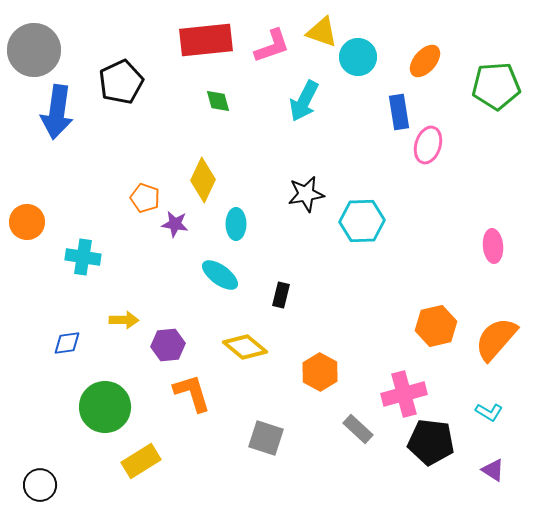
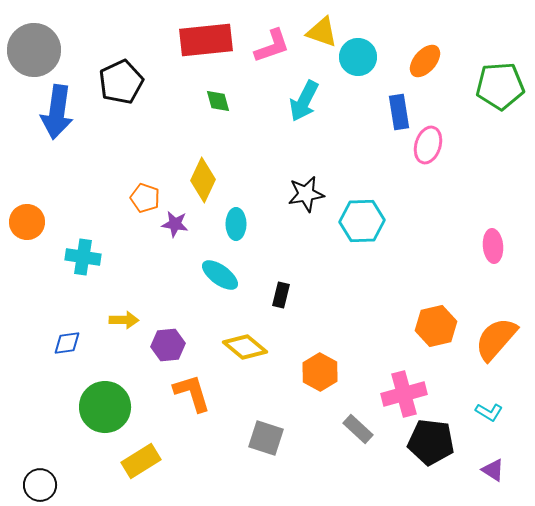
green pentagon at (496, 86): moved 4 px right
